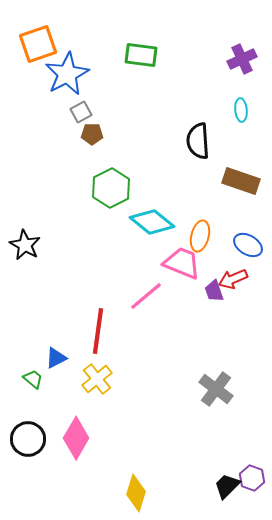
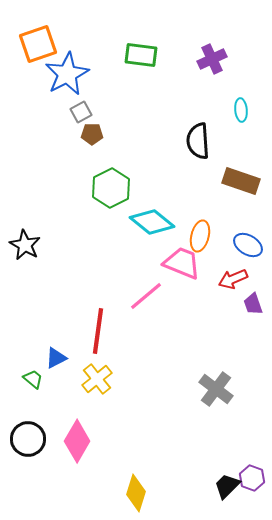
purple cross: moved 30 px left
purple trapezoid: moved 39 px right, 13 px down
pink diamond: moved 1 px right, 3 px down
